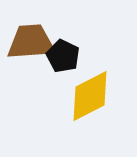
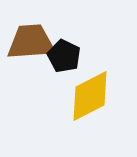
black pentagon: moved 1 px right
